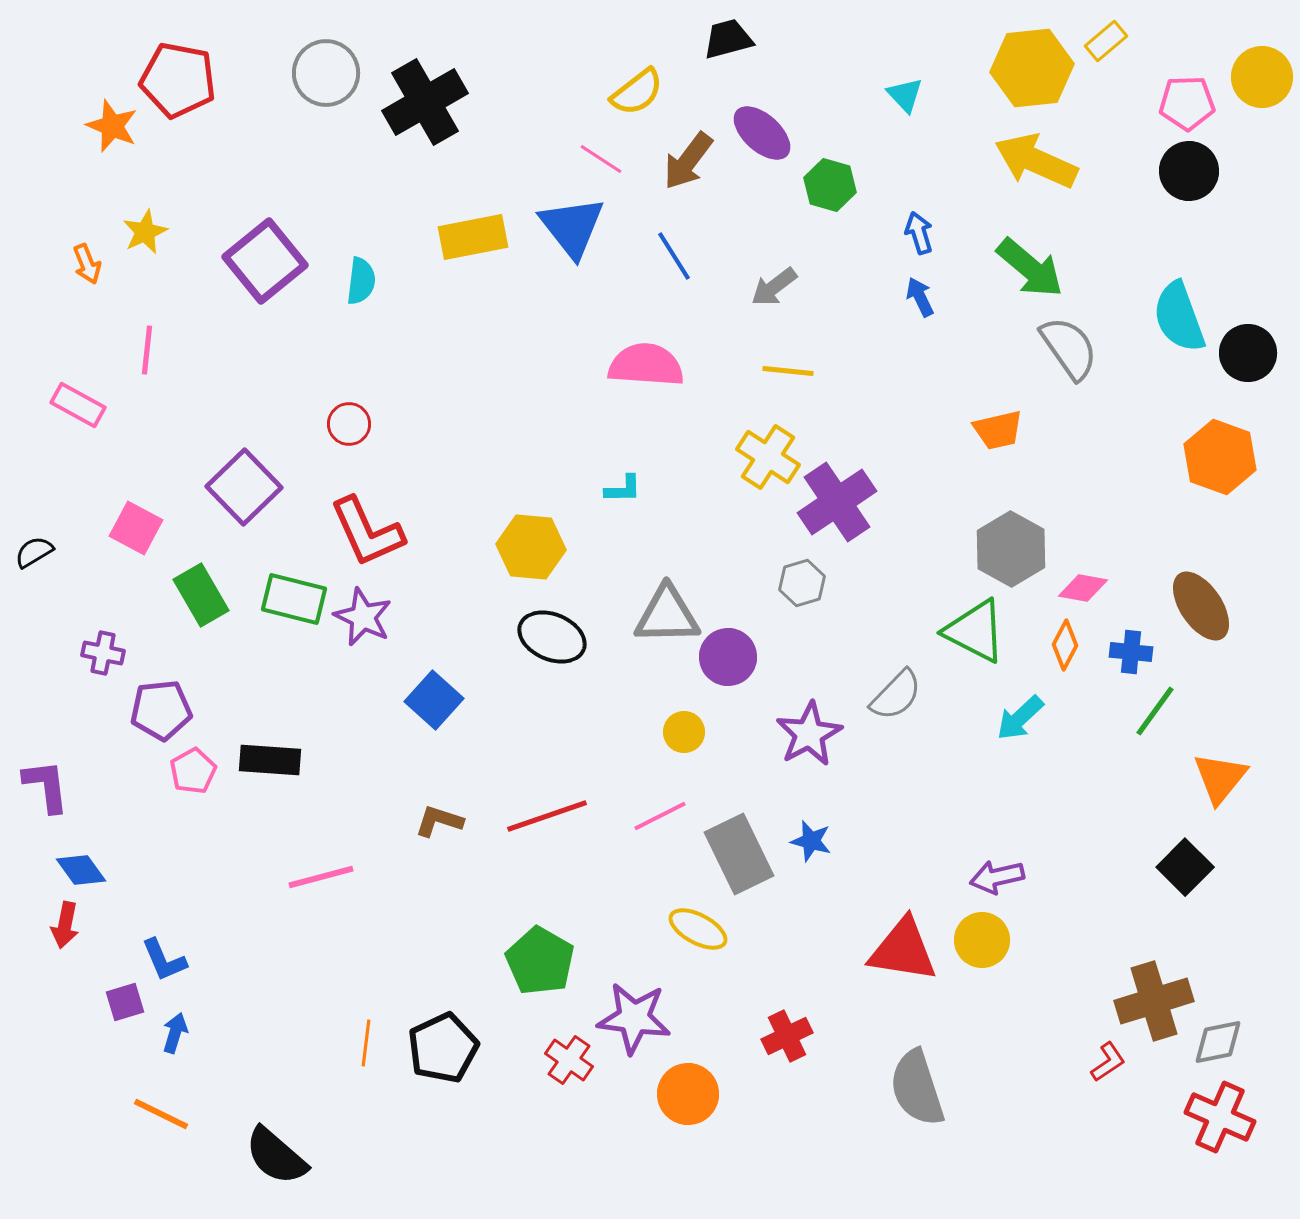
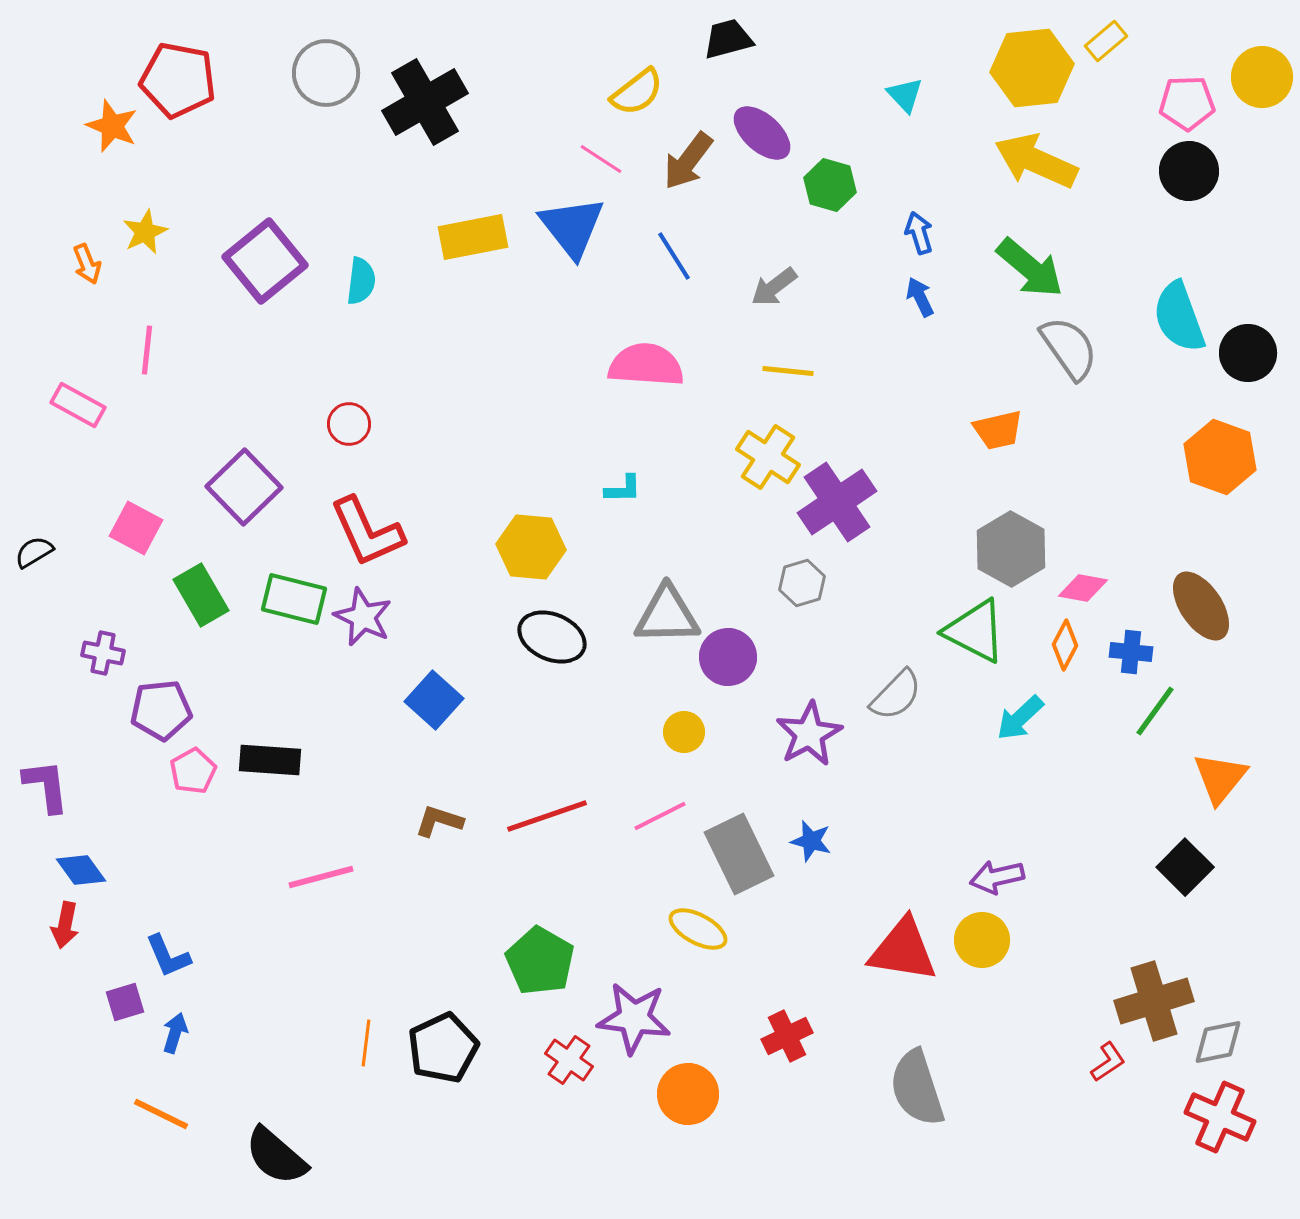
blue L-shape at (164, 960): moved 4 px right, 4 px up
